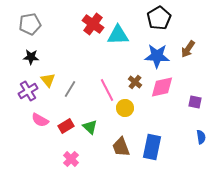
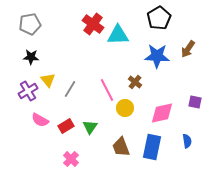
pink diamond: moved 26 px down
green triangle: rotated 21 degrees clockwise
blue semicircle: moved 14 px left, 4 px down
